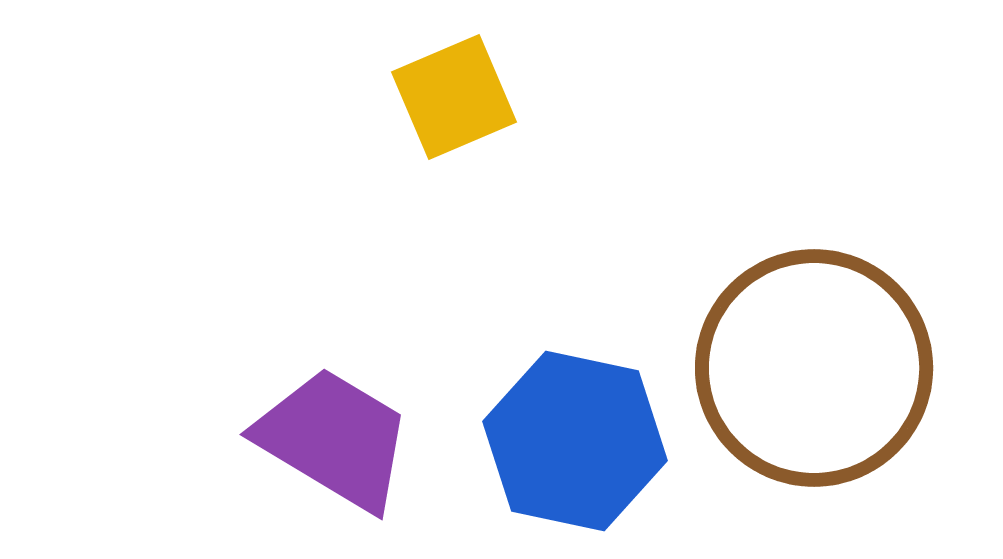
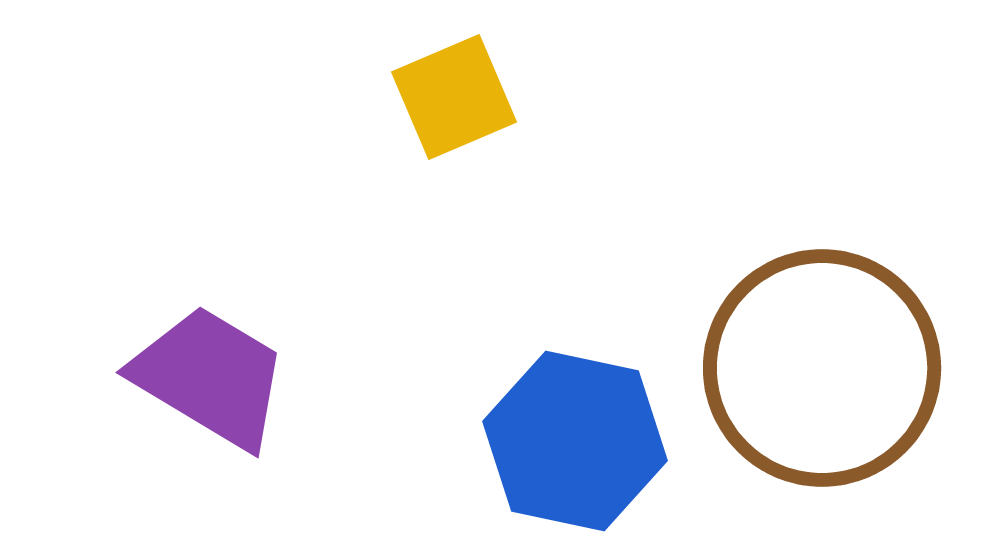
brown circle: moved 8 px right
purple trapezoid: moved 124 px left, 62 px up
